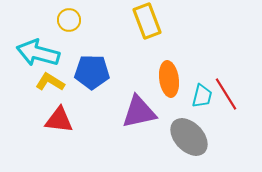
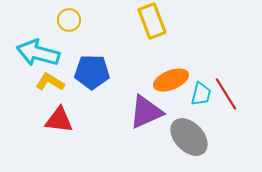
yellow rectangle: moved 5 px right
orange ellipse: moved 2 px right, 1 px down; rotated 76 degrees clockwise
cyan trapezoid: moved 1 px left, 2 px up
purple triangle: moved 7 px right; rotated 12 degrees counterclockwise
